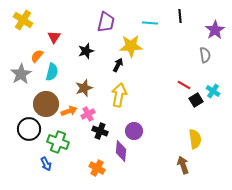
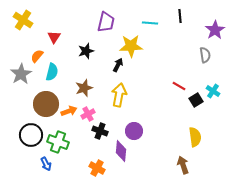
red line: moved 5 px left, 1 px down
black circle: moved 2 px right, 6 px down
yellow semicircle: moved 2 px up
